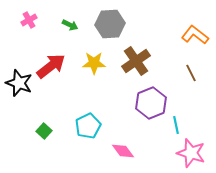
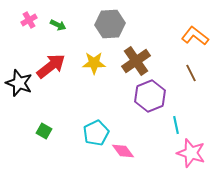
green arrow: moved 12 px left
orange L-shape: moved 1 px down
purple hexagon: moved 1 px left, 7 px up
cyan pentagon: moved 8 px right, 7 px down
green square: rotated 14 degrees counterclockwise
